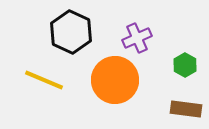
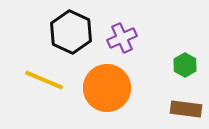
purple cross: moved 15 px left
orange circle: moved 8 px left, 8 px down
